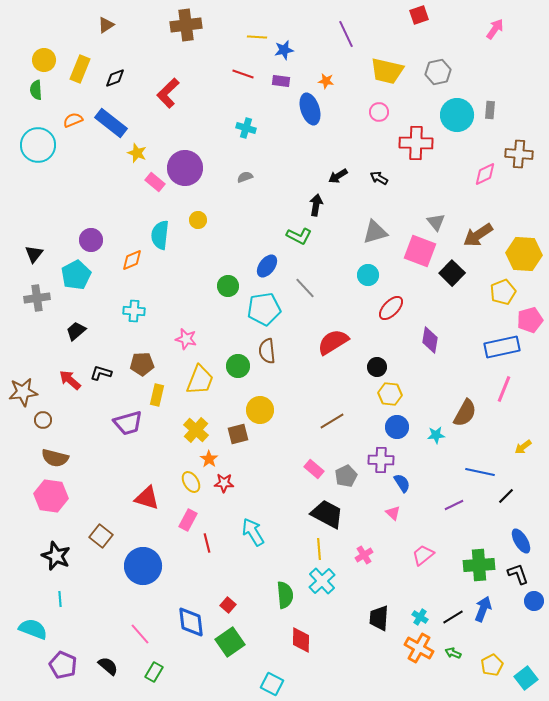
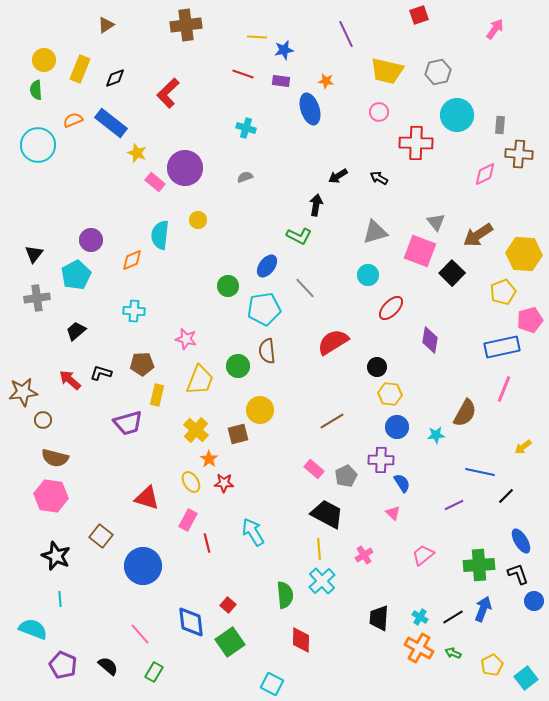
gray rectangle at (490, 110): moved 10 px right, 15 px down
